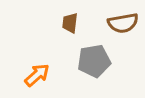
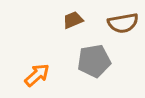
brown trapezoid: moved 3 px right, 3 px up; rotated 60 degrees clockwise
